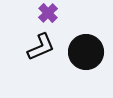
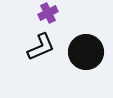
purple cross: rotated 18 degrees clockwise
